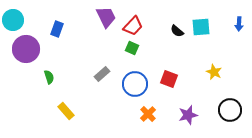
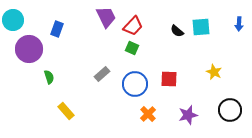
purple circle: moved 3 px right
red square: rotated 18 degrees counterclockwise
